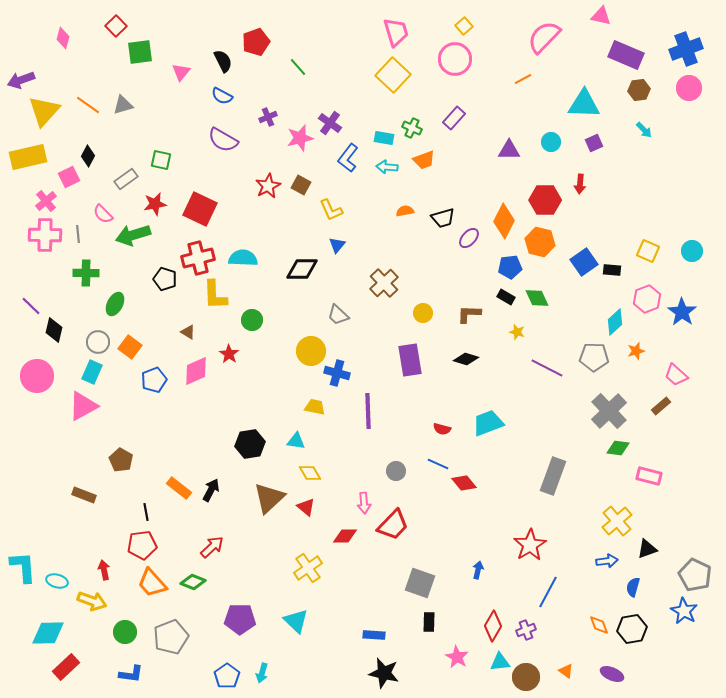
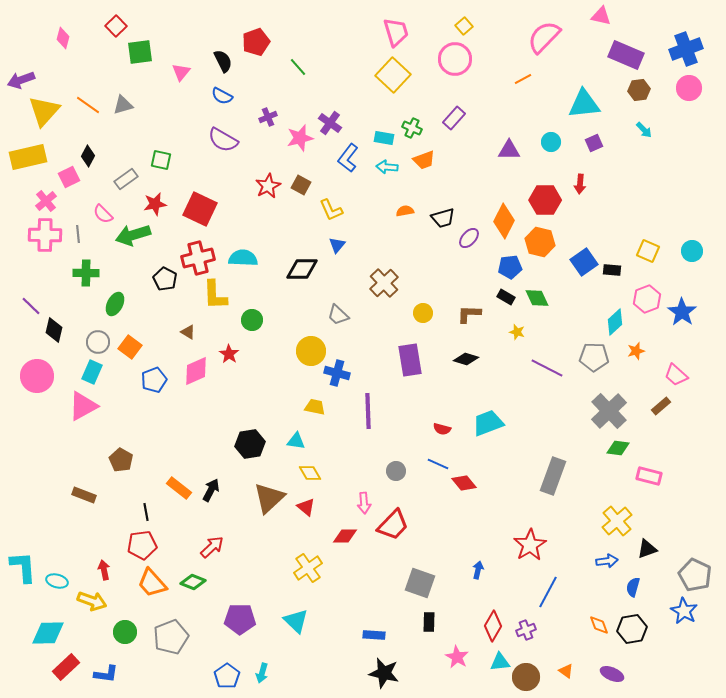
cyan triangle at (584, 104): rotated 8 degrees counterclockwise
black pentagon at (165, 279): rotated 10 degrees clockwise
blue L-shape at (131, 674): moved 25 px left
